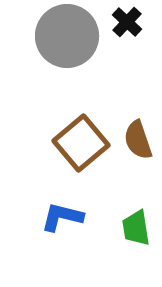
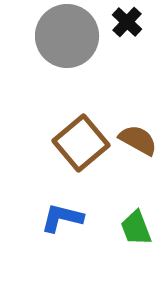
brown semicircle: rotated 138 degrees clockwise
blue L-shape: moved 1 px down
green trapezoid: rotated 12 degrees counterclockwise
